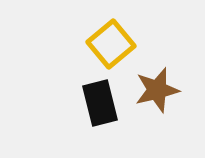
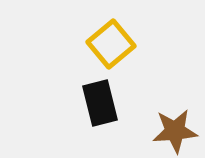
brown star: moved 18 px right, 41 px down; rotated 9 degrees clockwise
